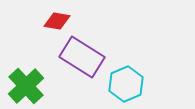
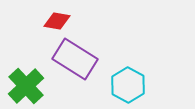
purple rectangle: moved 7 px left, 2 px down
cyan hexagon: moved 2 px right, 1 px down; rotated 8 degrees counterclockwise
